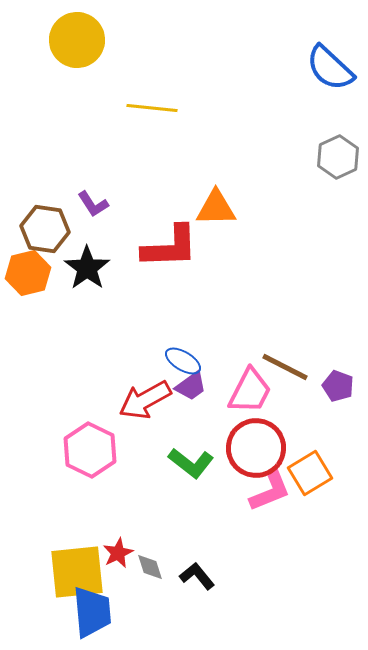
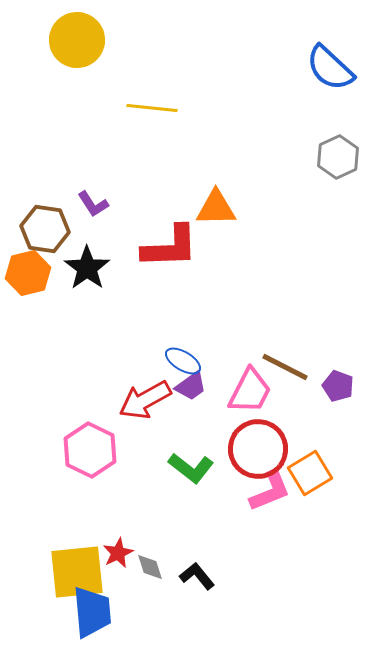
red circle: moved 2 px right, 1 px down
green L-shape: moved 5 px down
